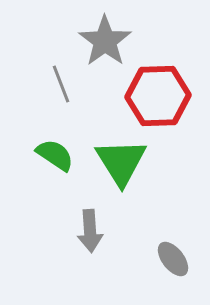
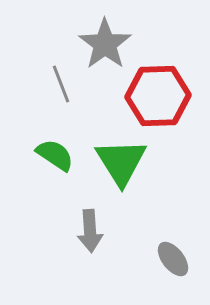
gray star: moved 3 px down
